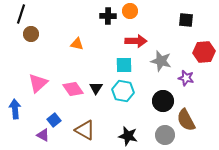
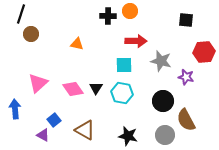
purple star: moved 1 px up
cyan hexagon: moved 1 px left, 2 px down
